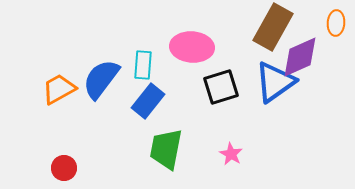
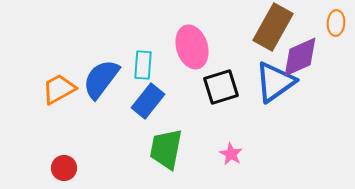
pink ellipse: rotated 69 degrees clockwise
